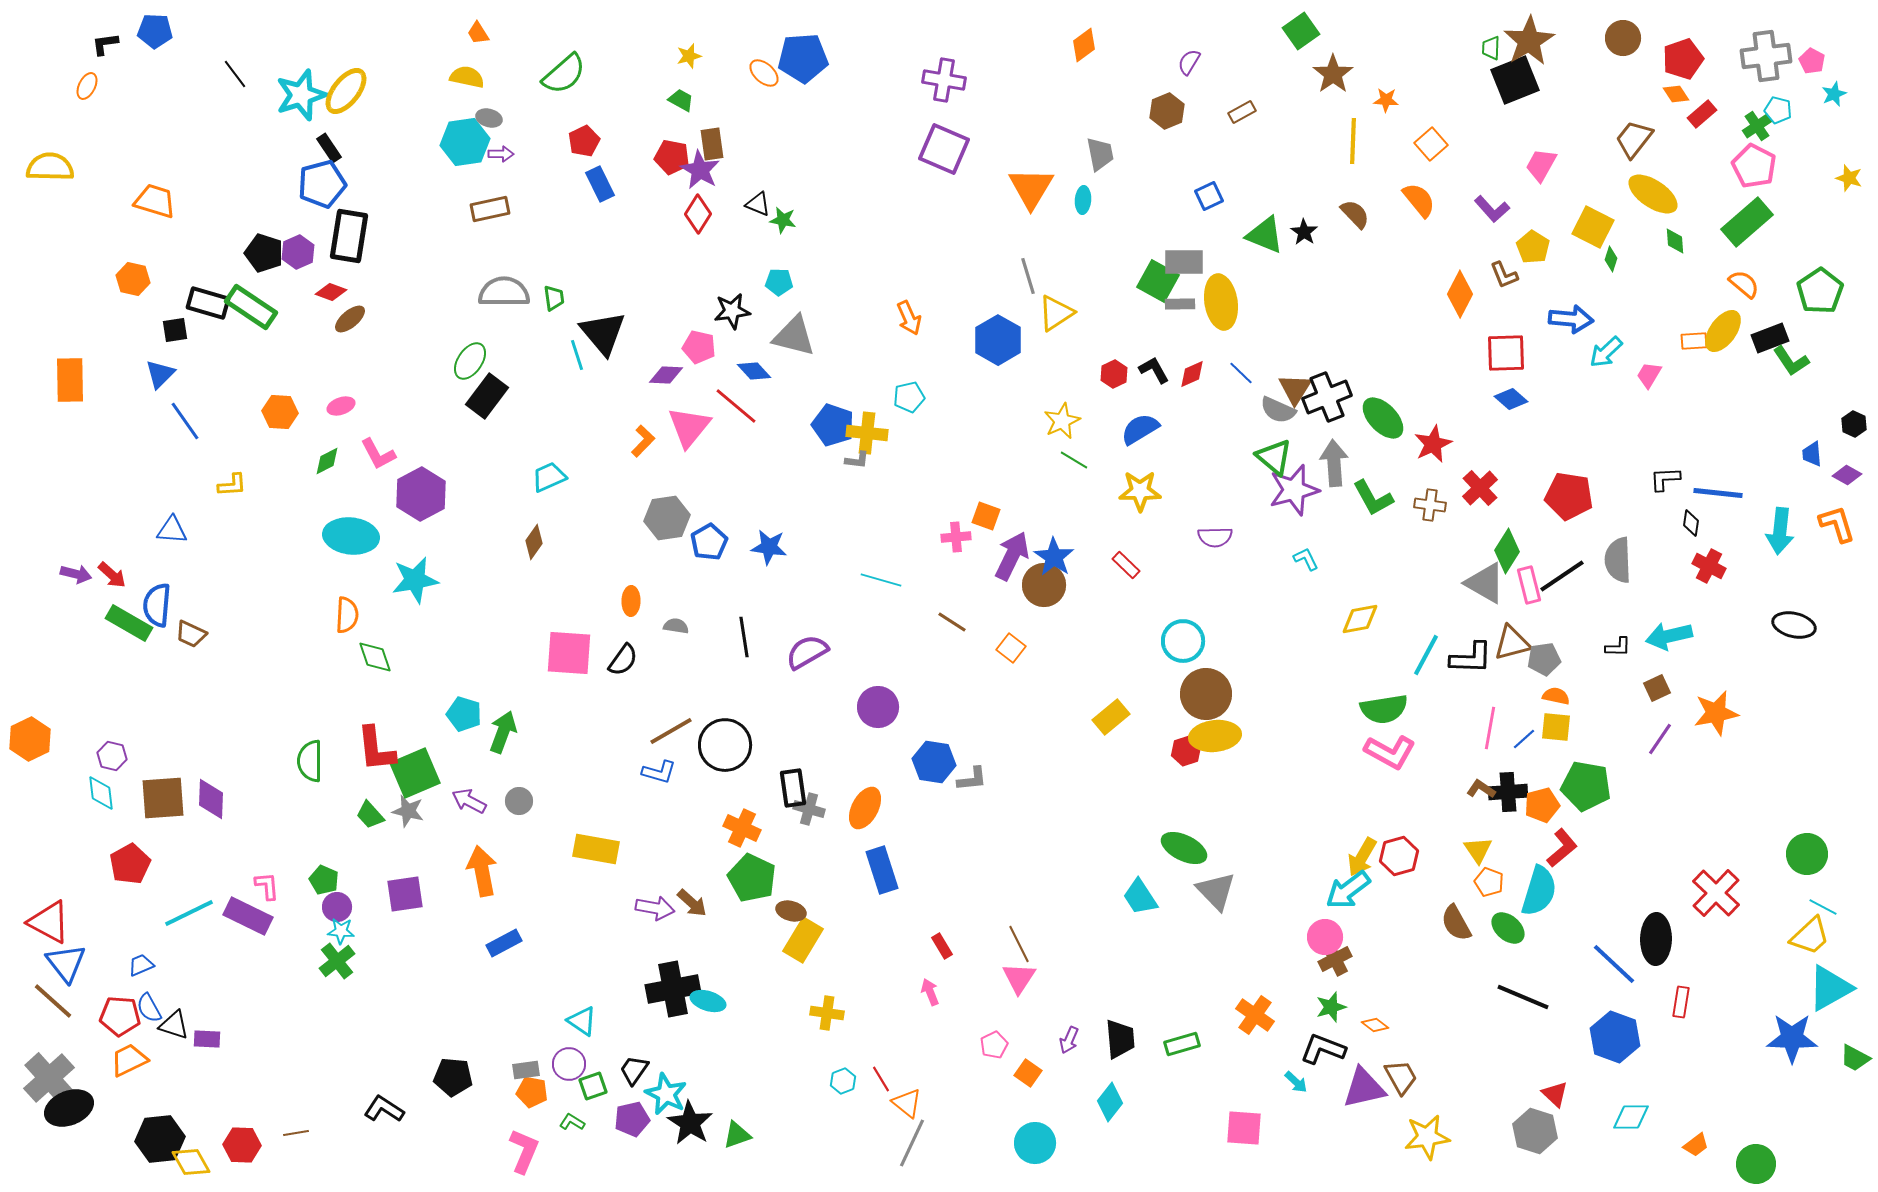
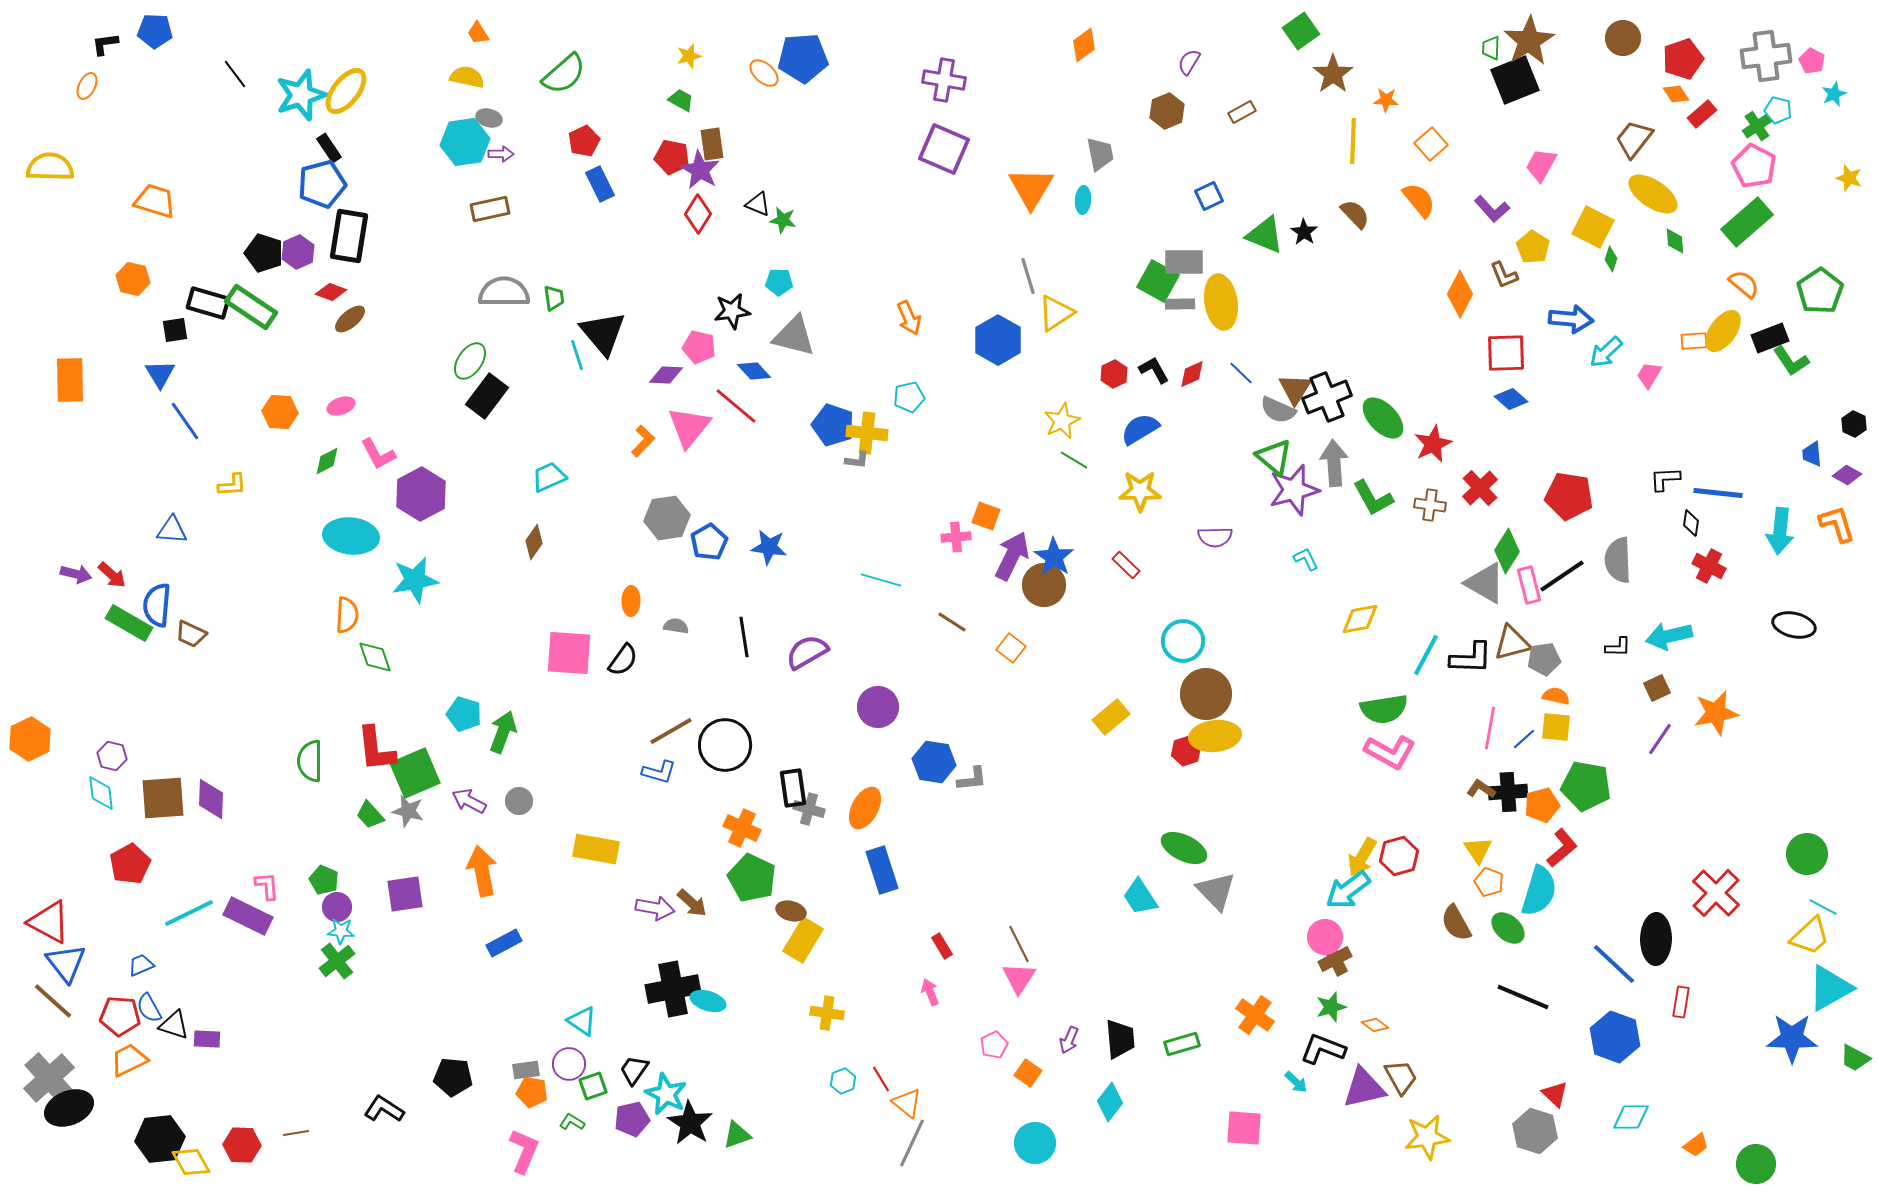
blue triangle at (160, 374): rotated 16 degrees counterclockwise
